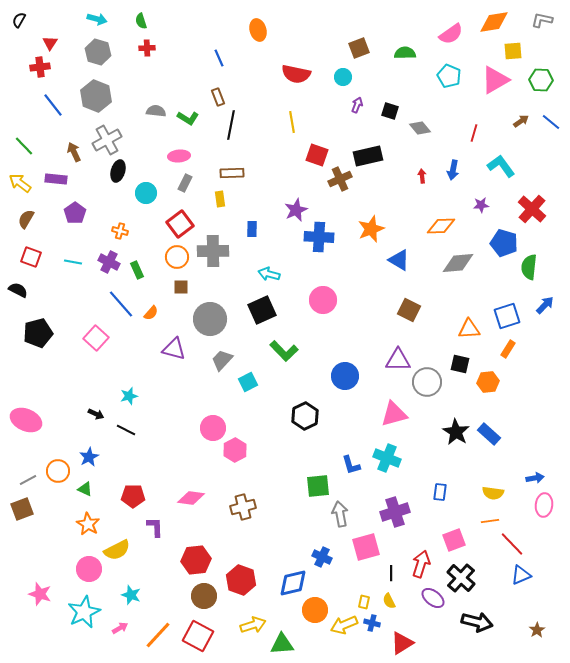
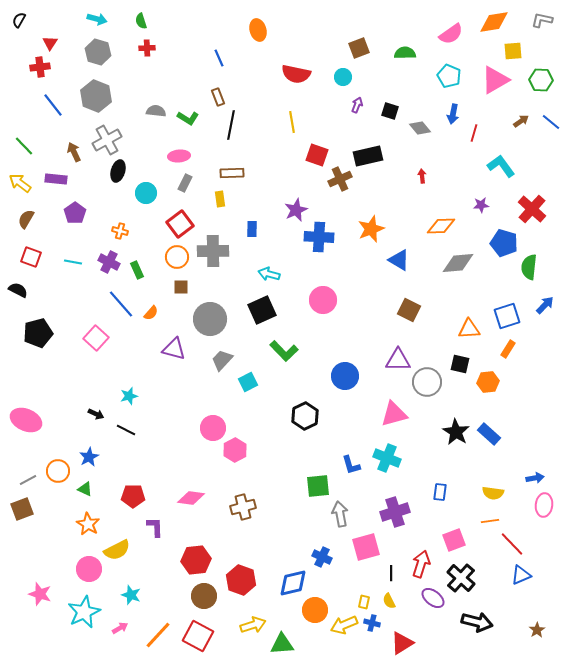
blue arrow at (453, 170): moved 56 px up
